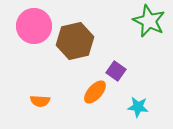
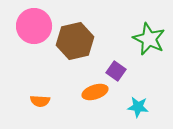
green star: moved 18 px down
orange ellipse: rotated 30 degrees clockwise
